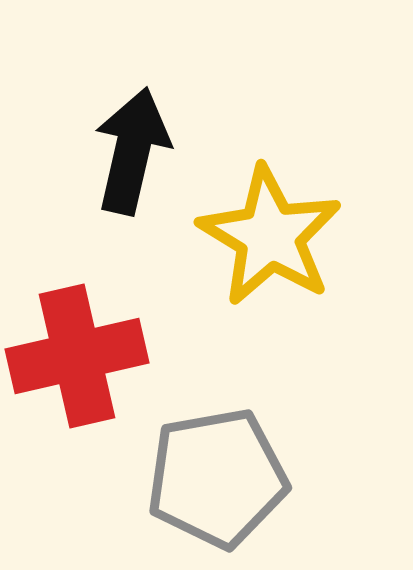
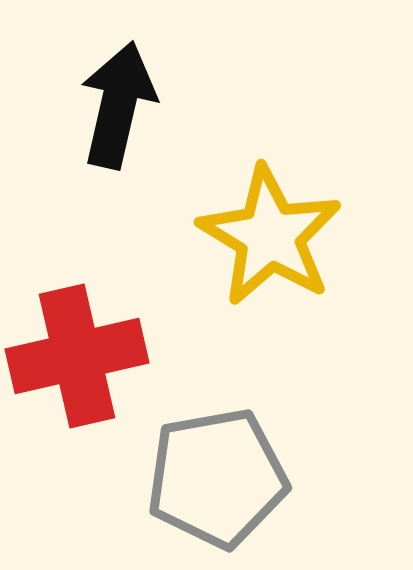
black arrow: moved 14 px left, 46 px up
